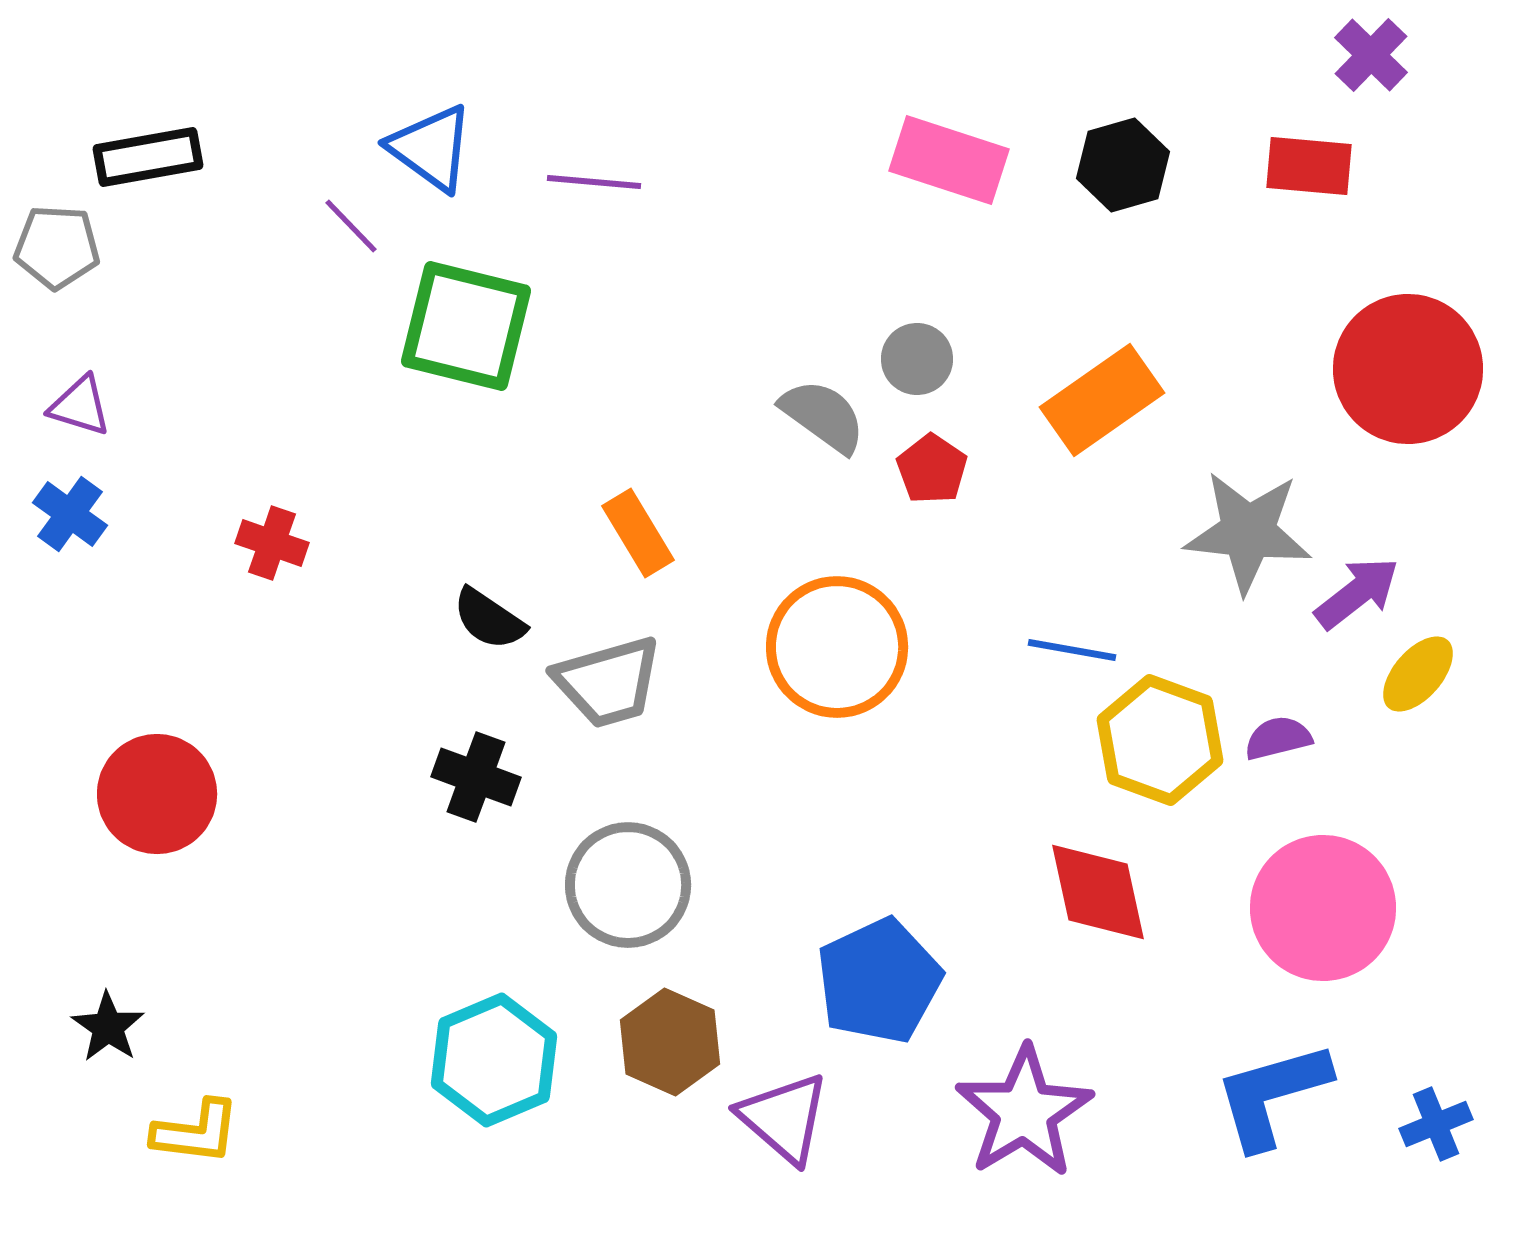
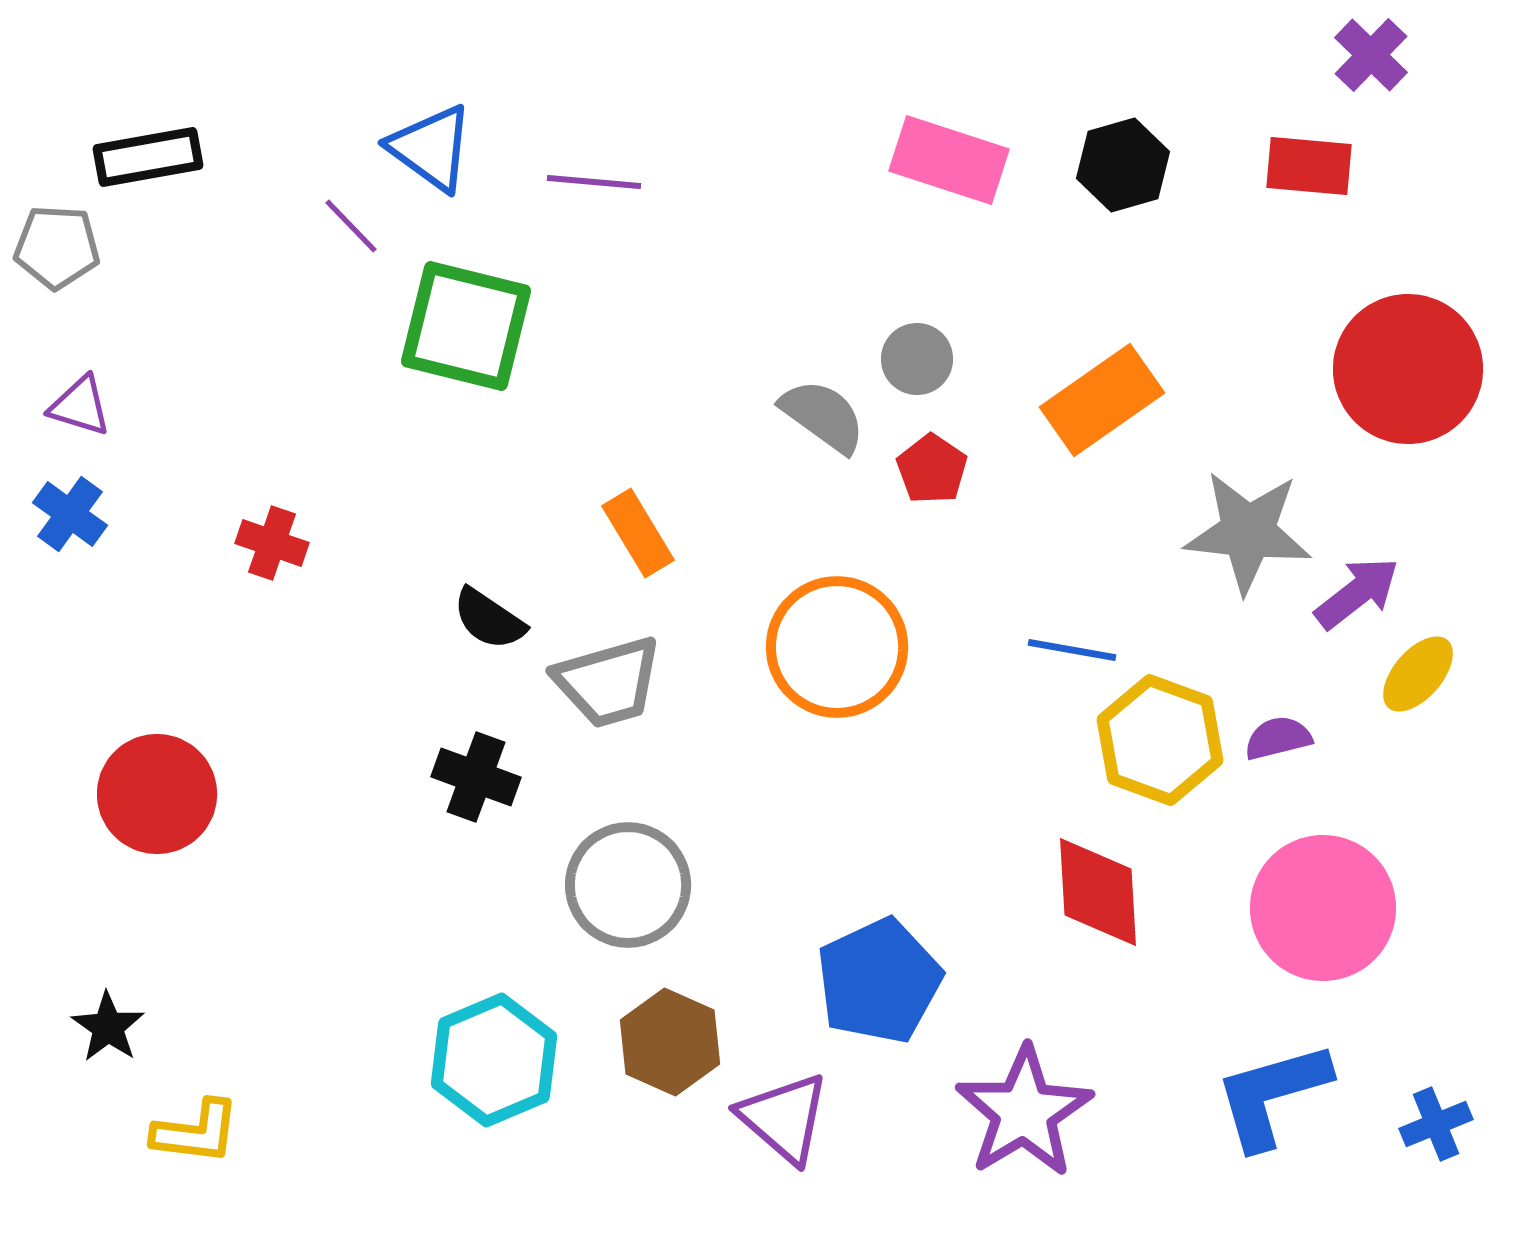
red diamond at (1098, 892): rotated 9 degrees clockwise
